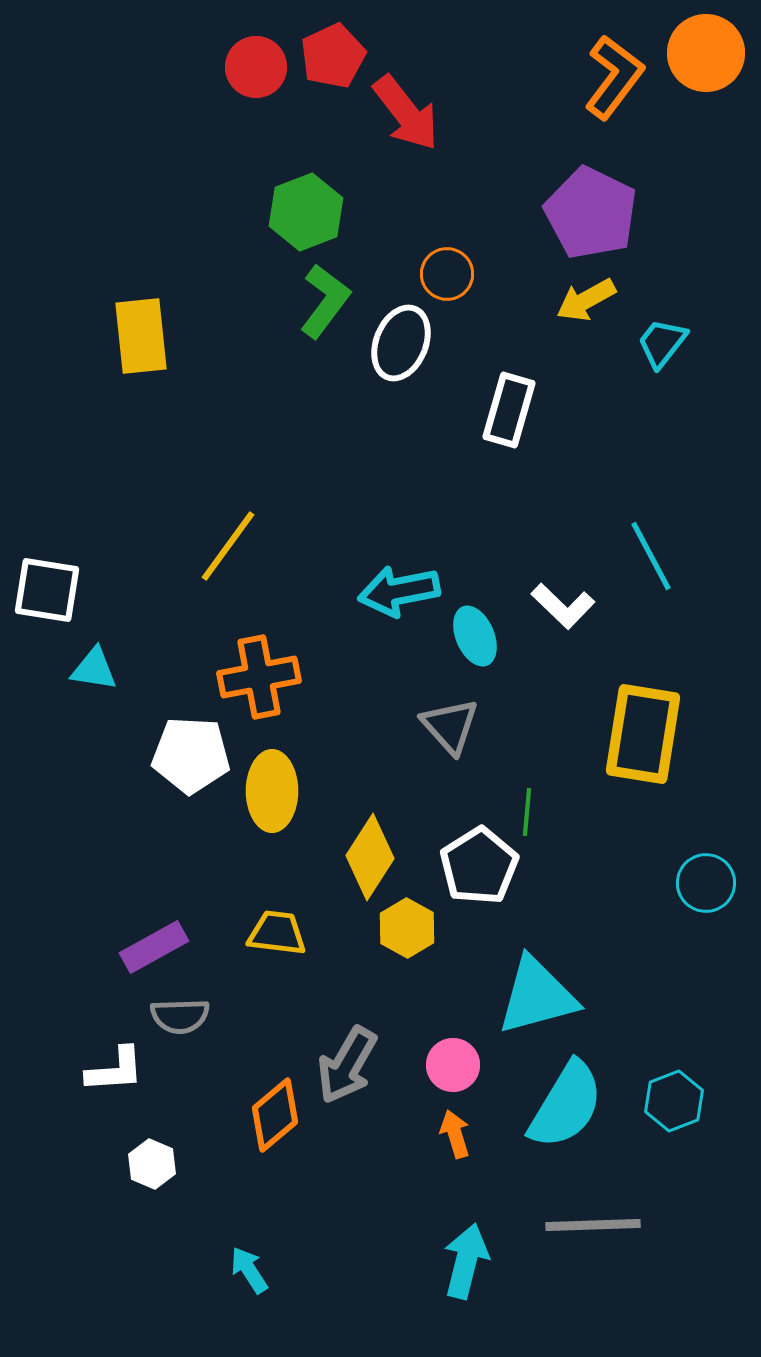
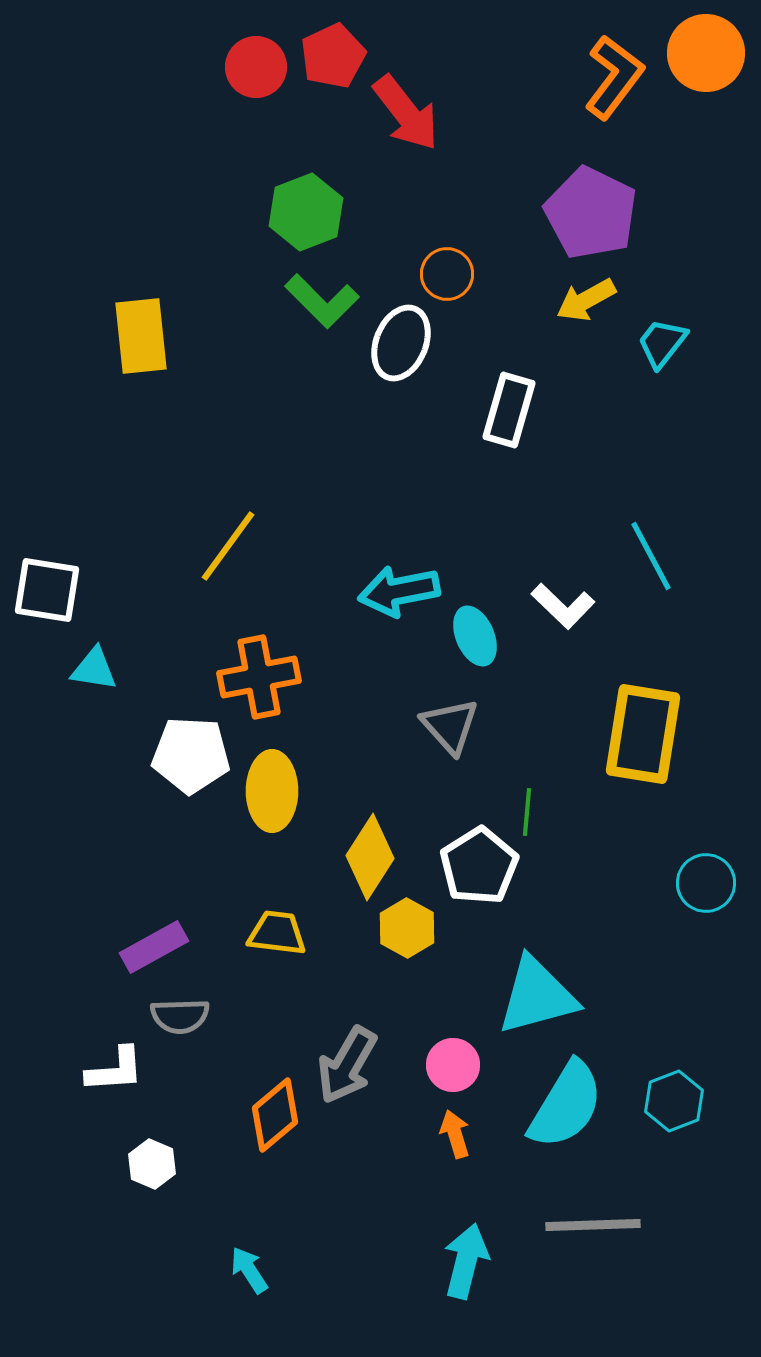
green L-shape at (325, 301): moved 3 px left; rotated 98 degrees clockwise
